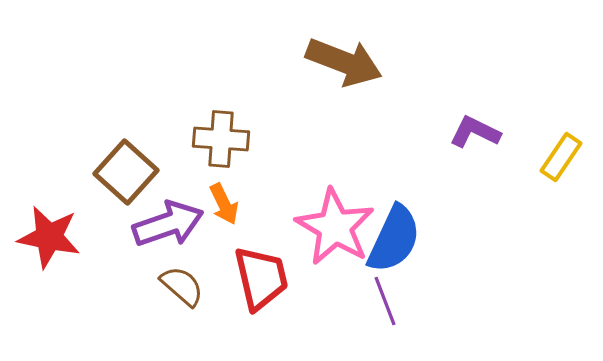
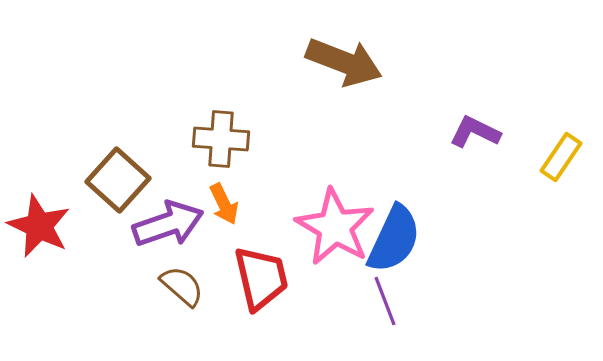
brown square: moved 8 px left, 8 px down
red star: moved 10 px left, 11 px up; rotated 14 degrees clockwise
